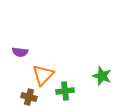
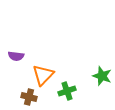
purple semicircle: moved 4 px left, 4 px down
green cross: moved 2 px right; rotated 12 degrees counterclockwise
